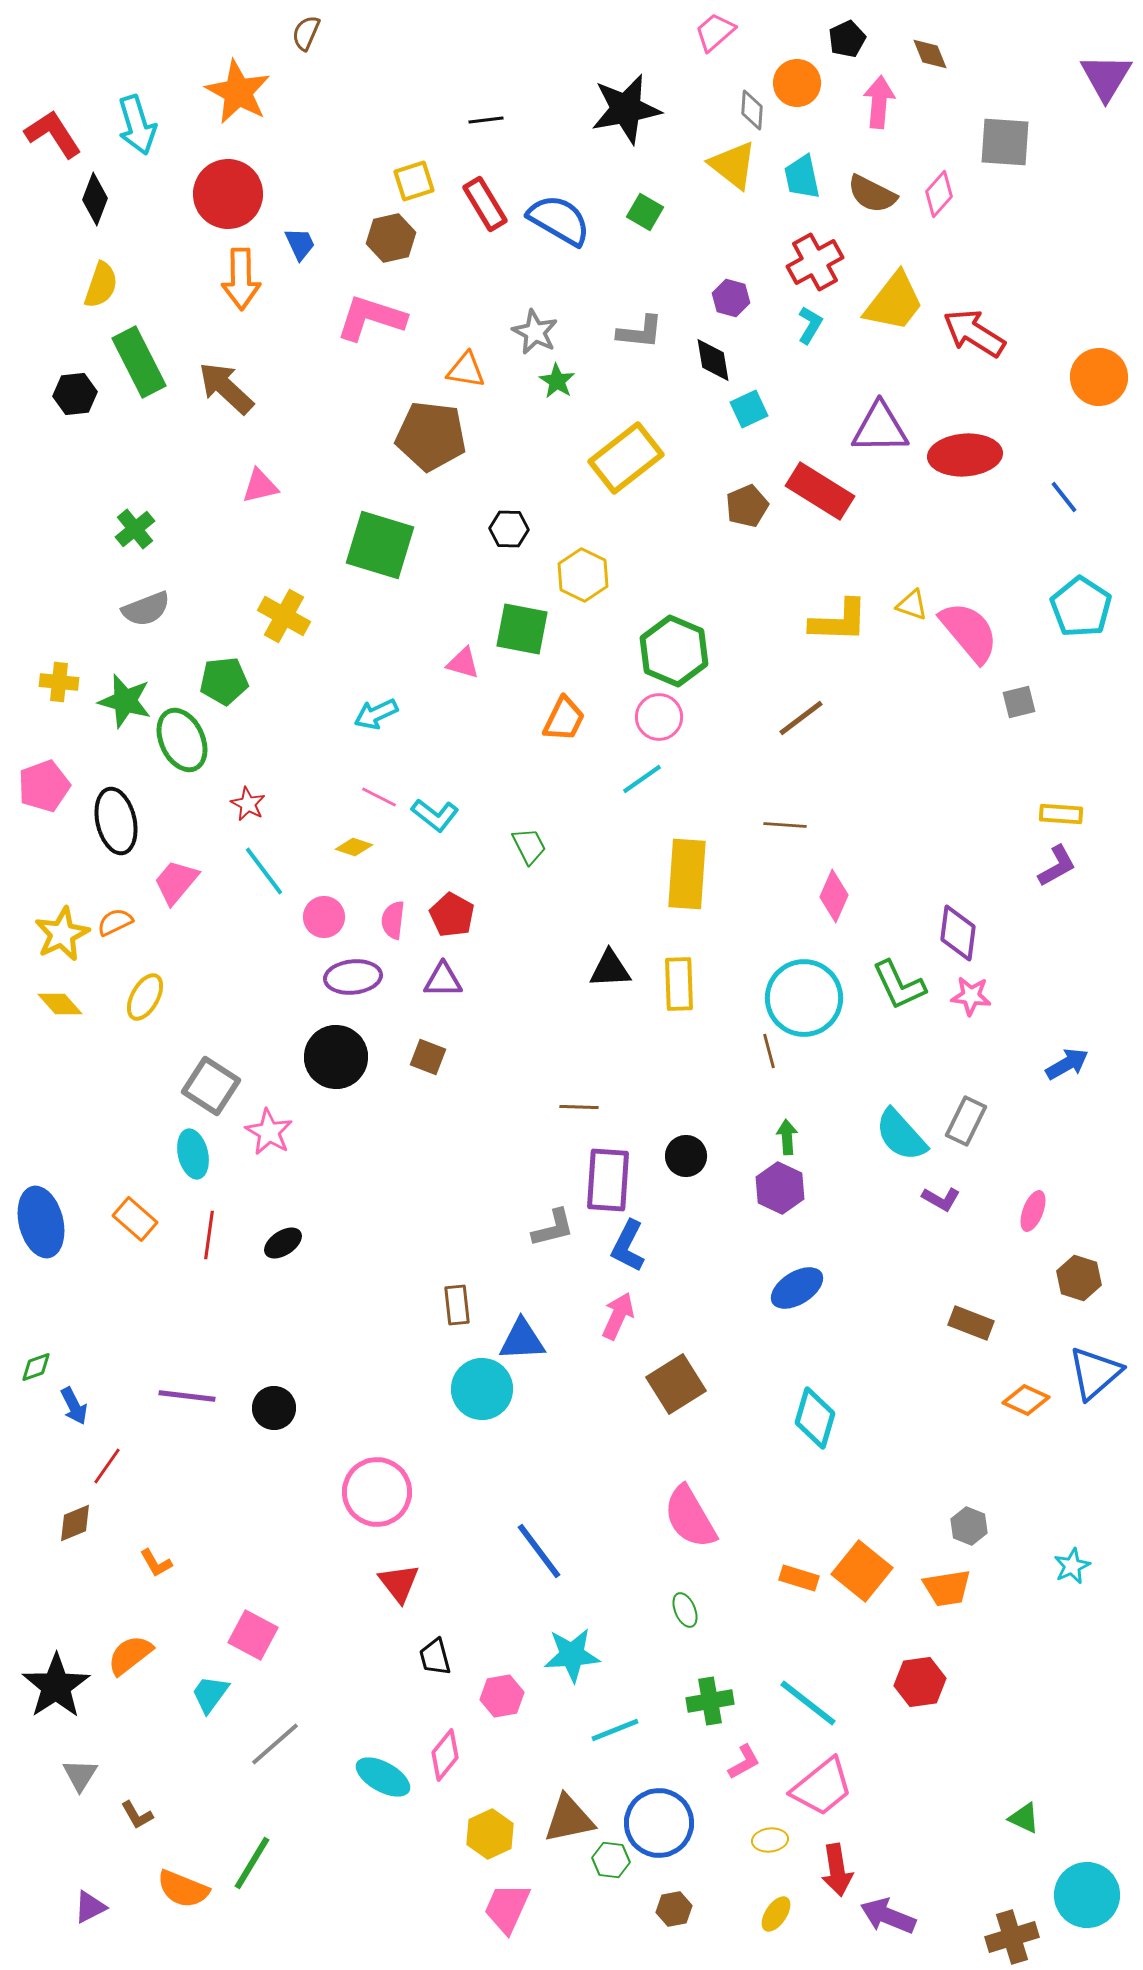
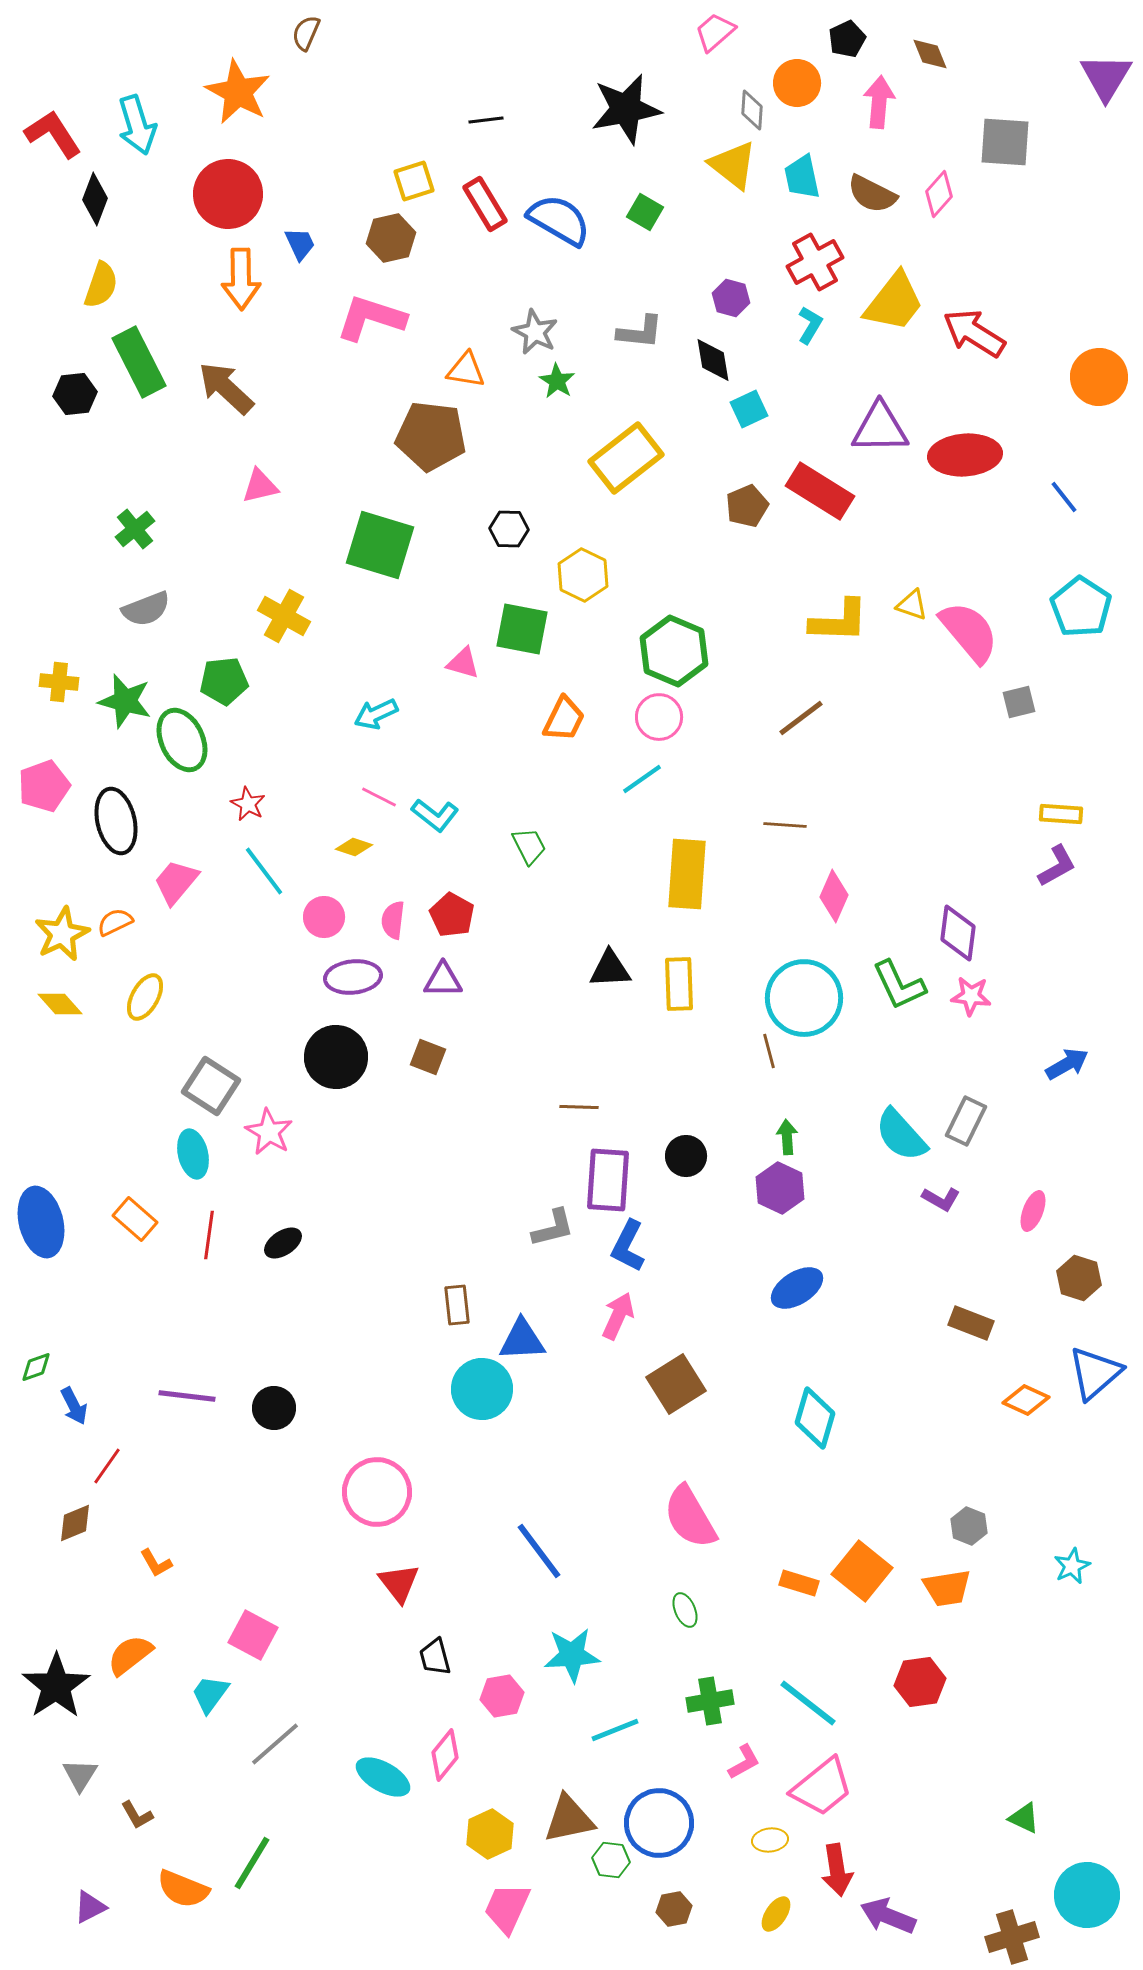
orange rectangle at (799, 1578): moved 5 px down
